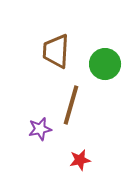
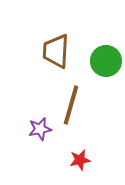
green circle: moved 1 px right, 3 px up
